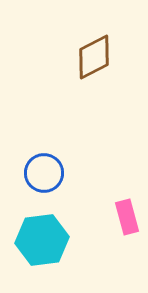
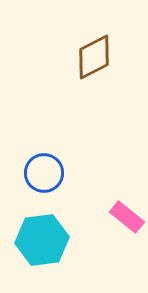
pink rectangle: rotated 36 degrees counterclockwise
